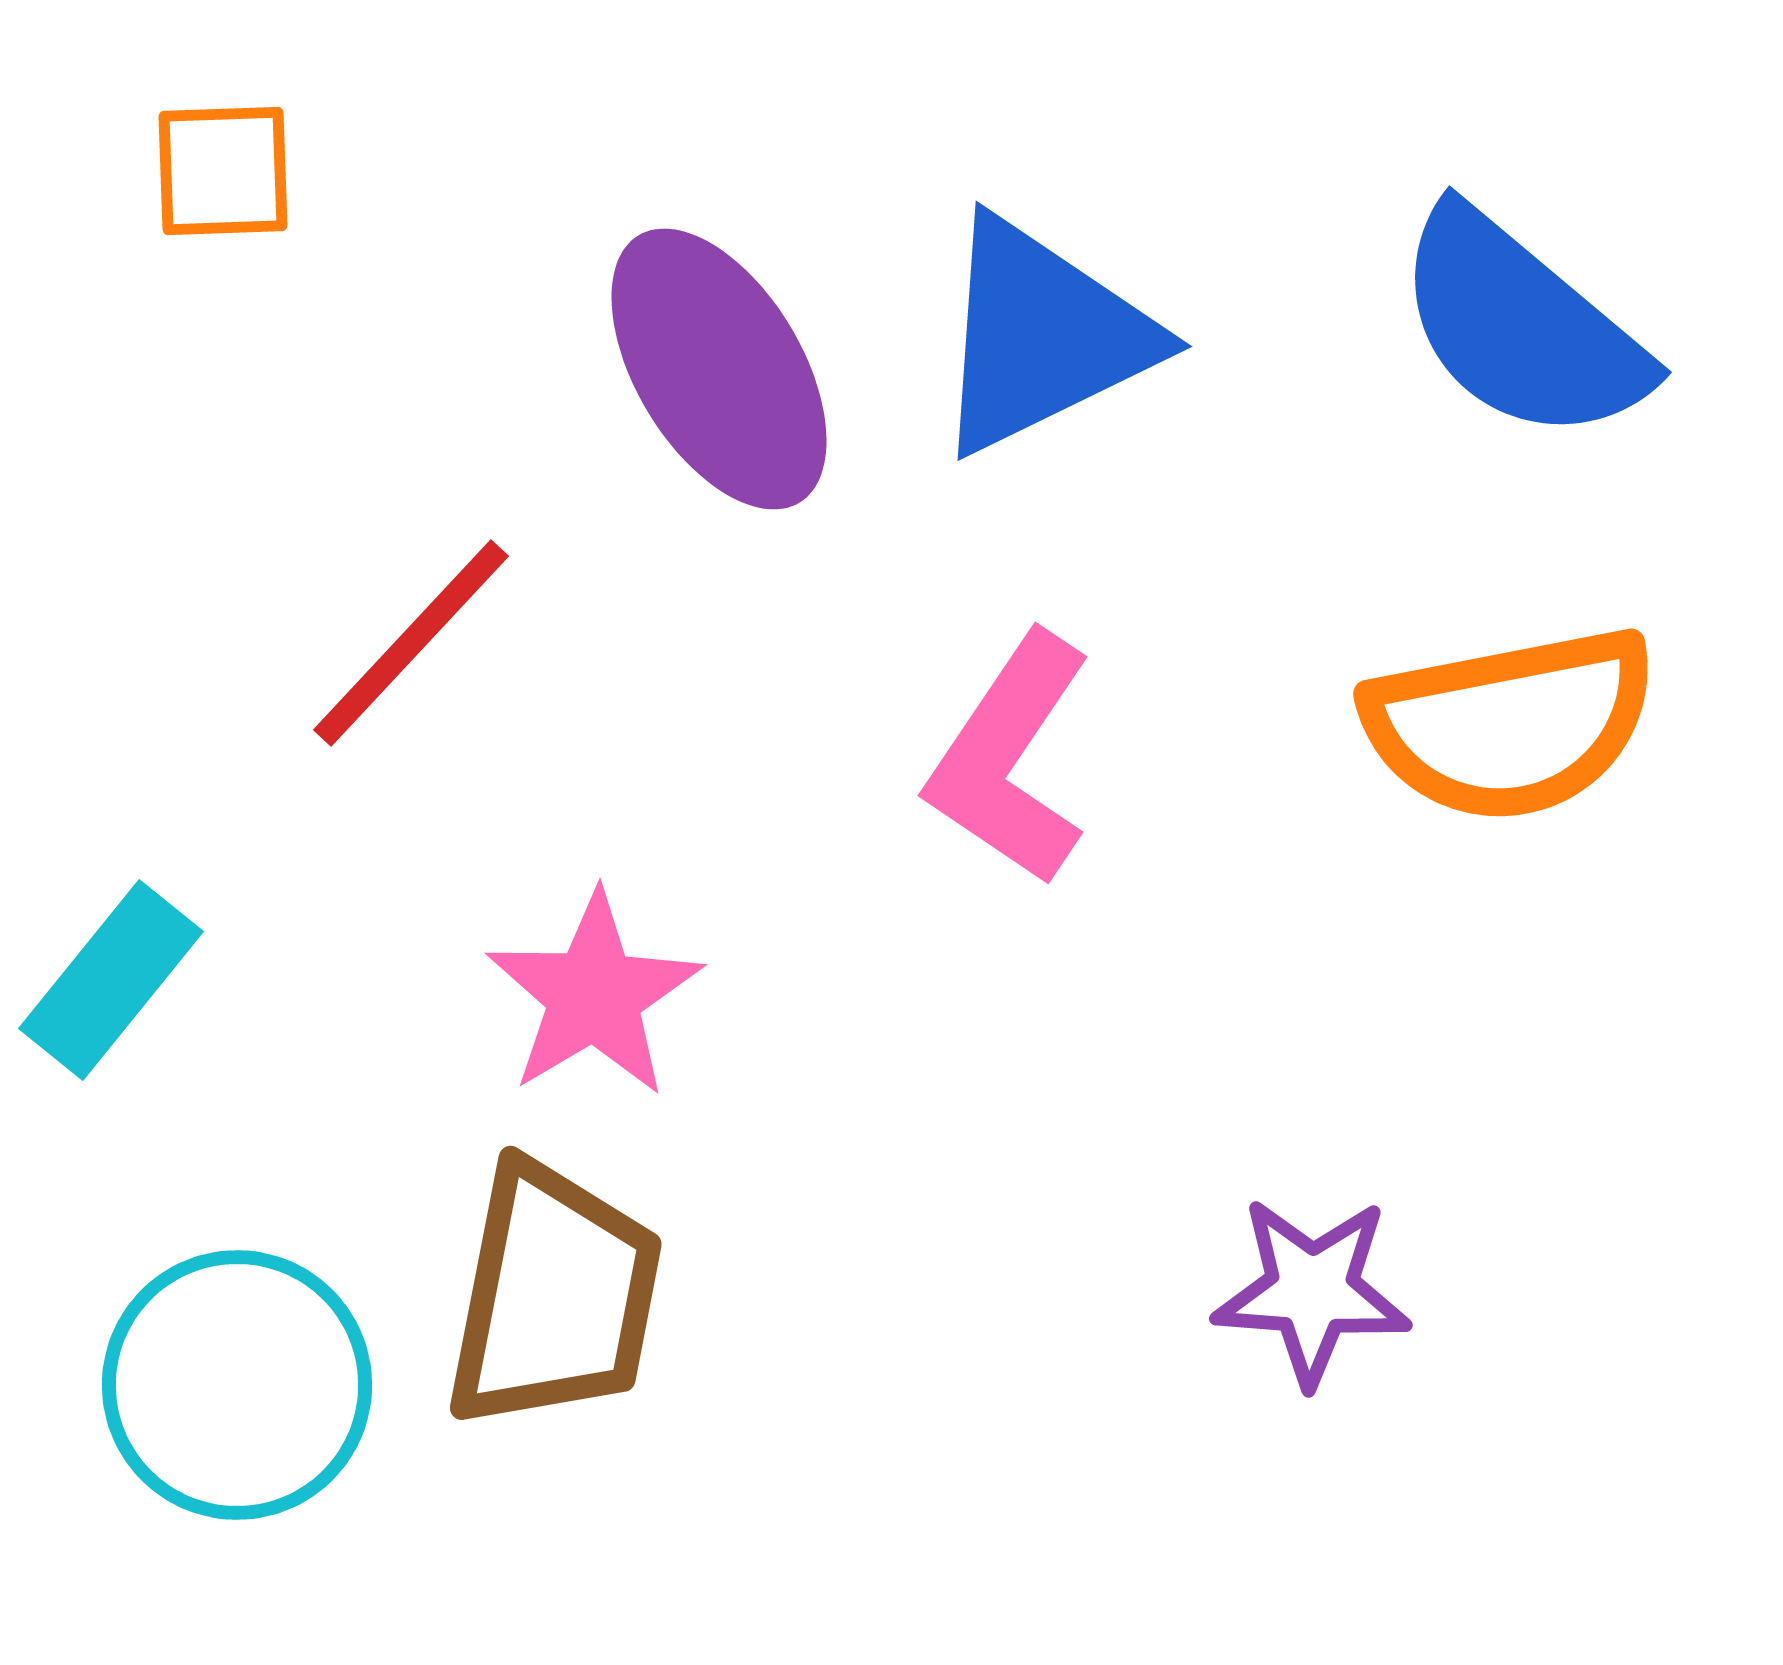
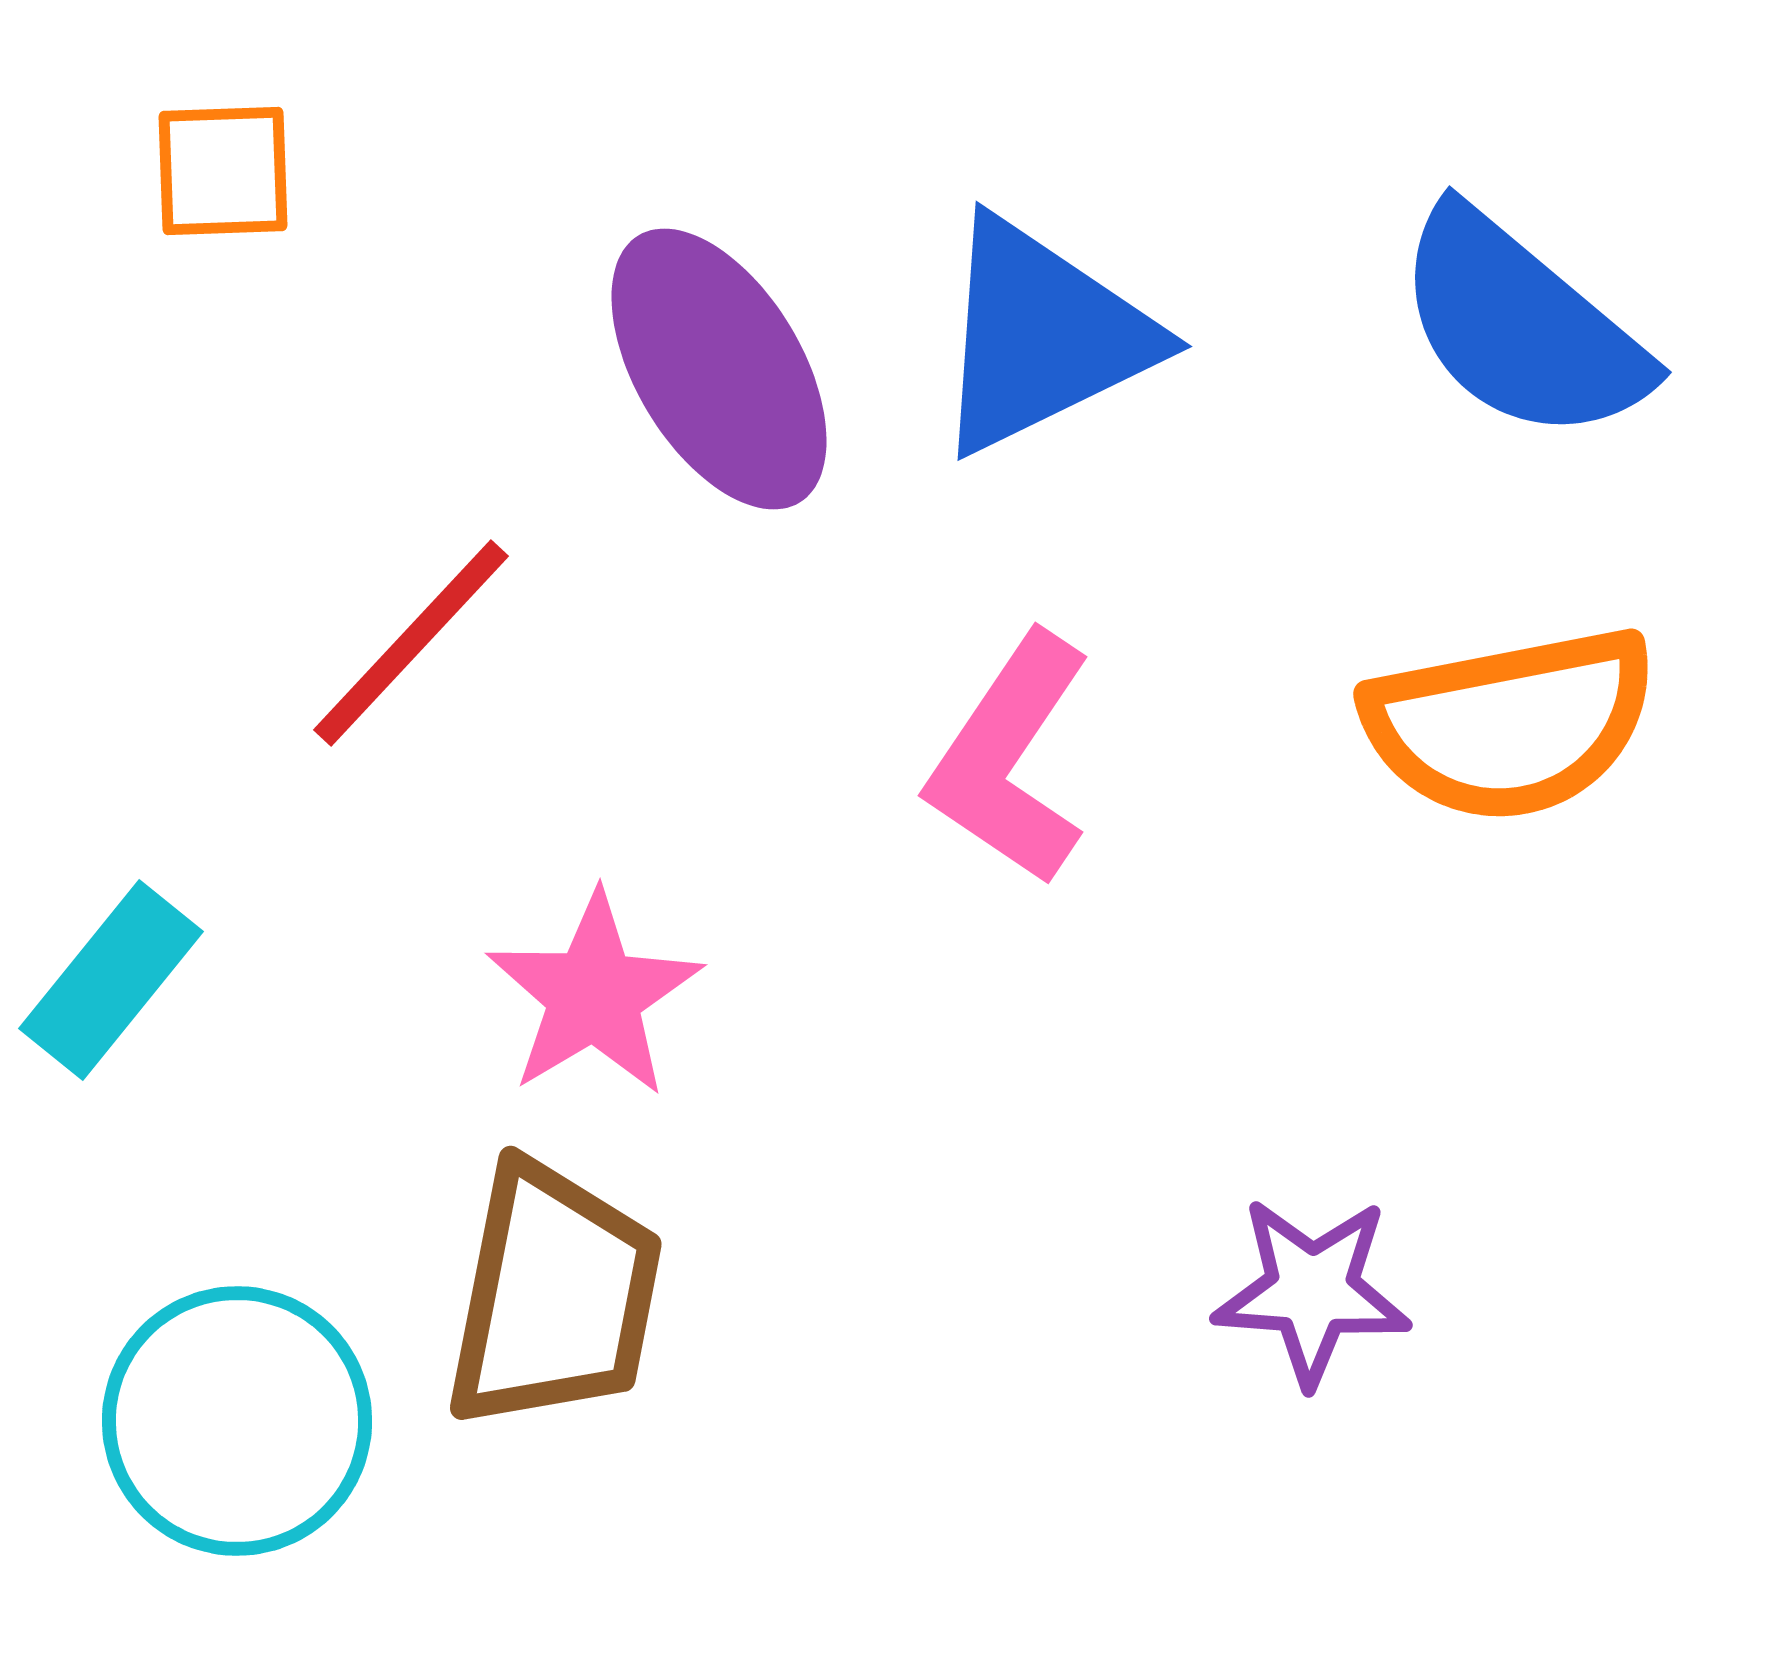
cyan circle: moved 36 px down
